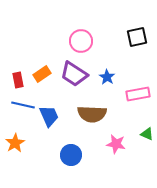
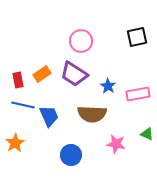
blue star: moved 1 px right, 9 px down
